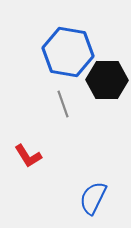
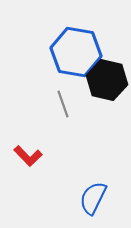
blue hexagon: moved 8 px right
black hexagon: rotated 12 degrees clockwise
red L-shape: rotated 12 degrees counterclockwise
